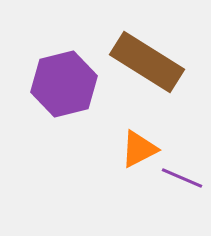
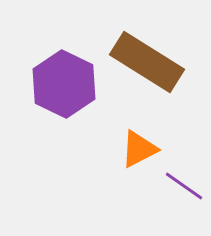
purple hexagon: rotated 20 degrees counterclockwise
purple line: moved 2 px right, 8 px down; rotated 12 degrees clockwise
